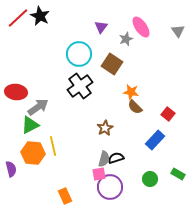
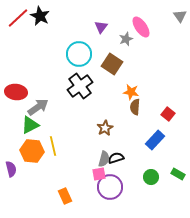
gray triangle: moved 2 px right, 15 px up
brown semicircle: rotated 49 degrees clockwise
orange hexagon: moved 1 px left, 2 px up
green circle: moved 1 px right, 2 px up
